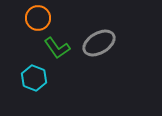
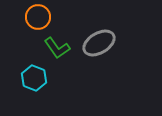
orange circle: moved 1 px up
